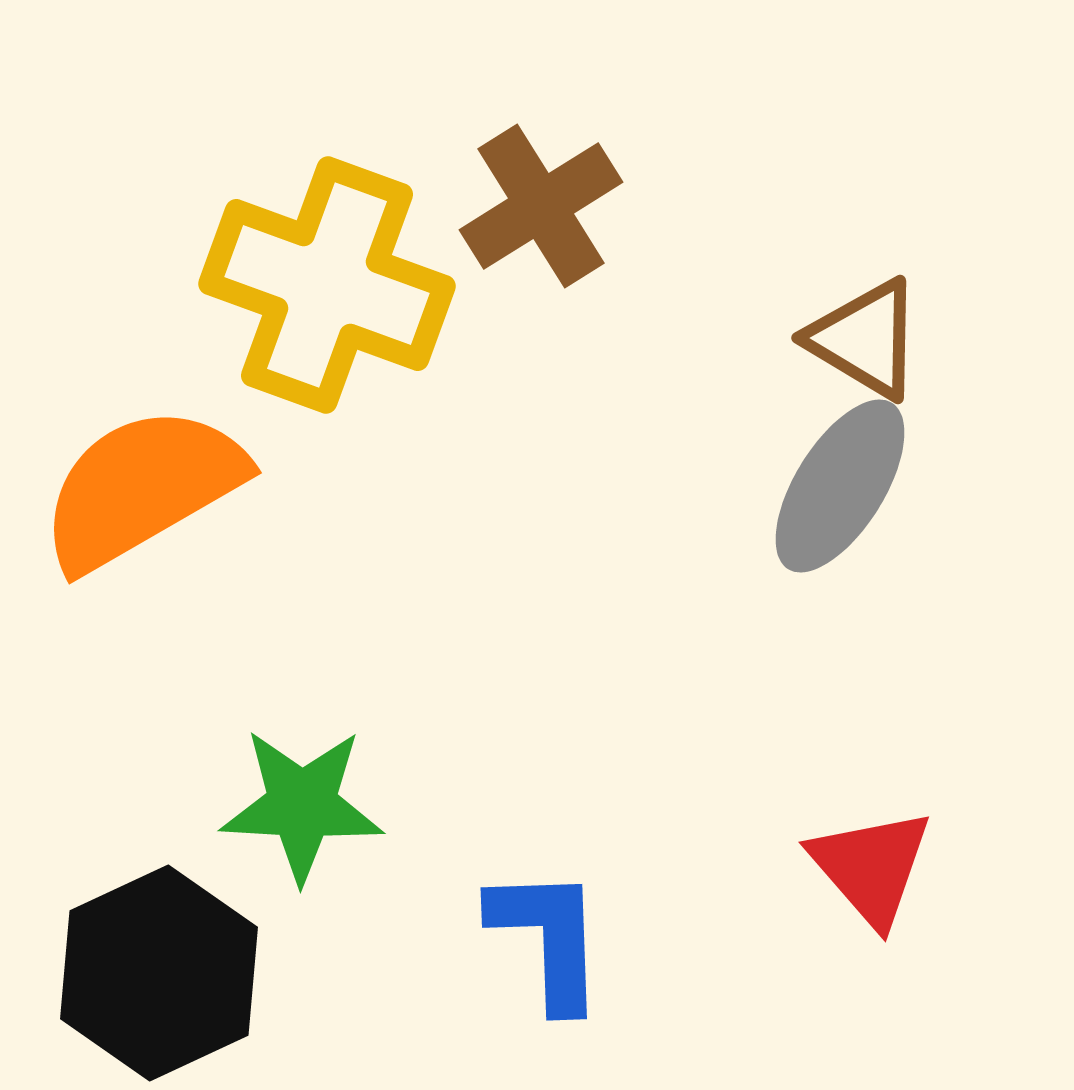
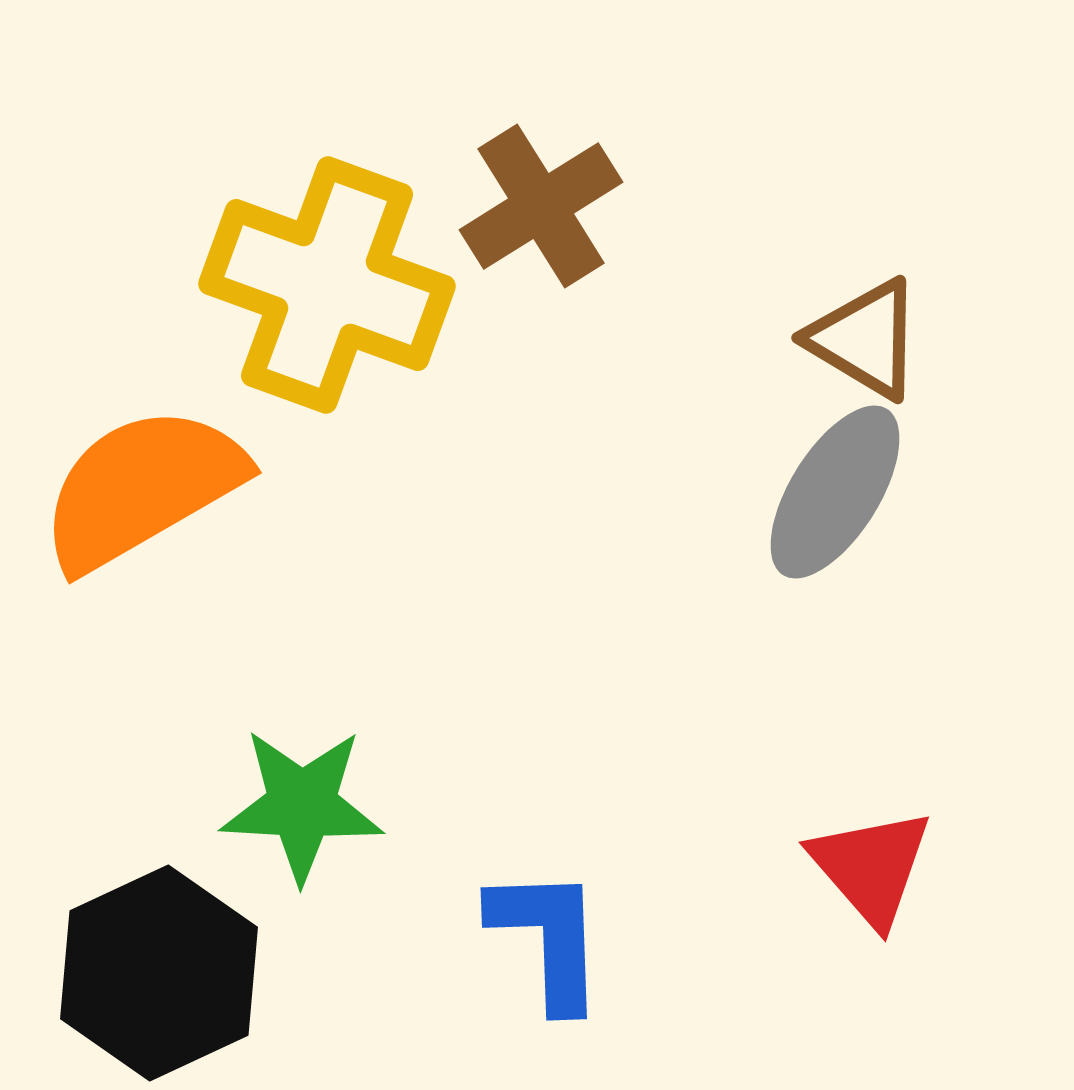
gray ellipse: moved 5 px left, 6 px down
